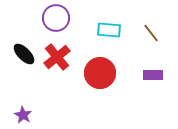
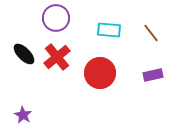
purple rectangle: rotated 12 degrees counterclockwise
